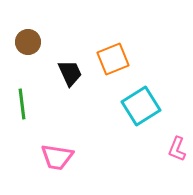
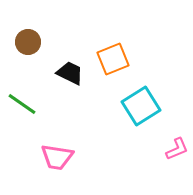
black trapezoid: rotated 40 degrees counterclockwise
green line: rotated 48 degrees counterclockwise
pink L-shape: rotated 135 degrees counterclockwise
